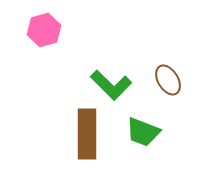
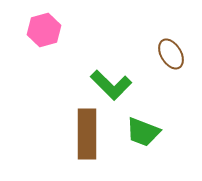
brown ellipse: moved 3 px right, 26 px up
